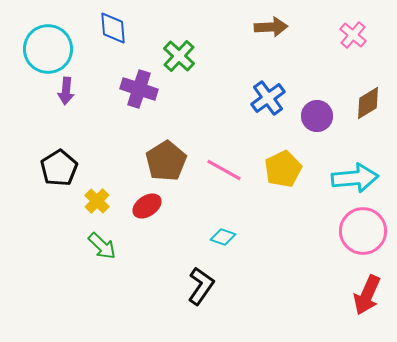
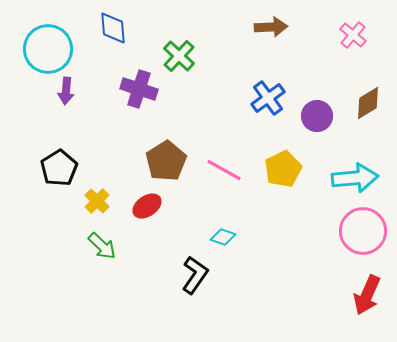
black L-shape: moved 6 px left, 11 px up
